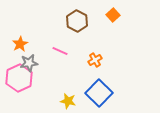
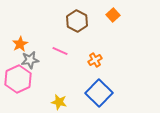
gray star: moved 1 px right, 3 px up
pink hexagon: moved 1 px left, 1 px down
yellow star: moved 9 px left, 1 px down
